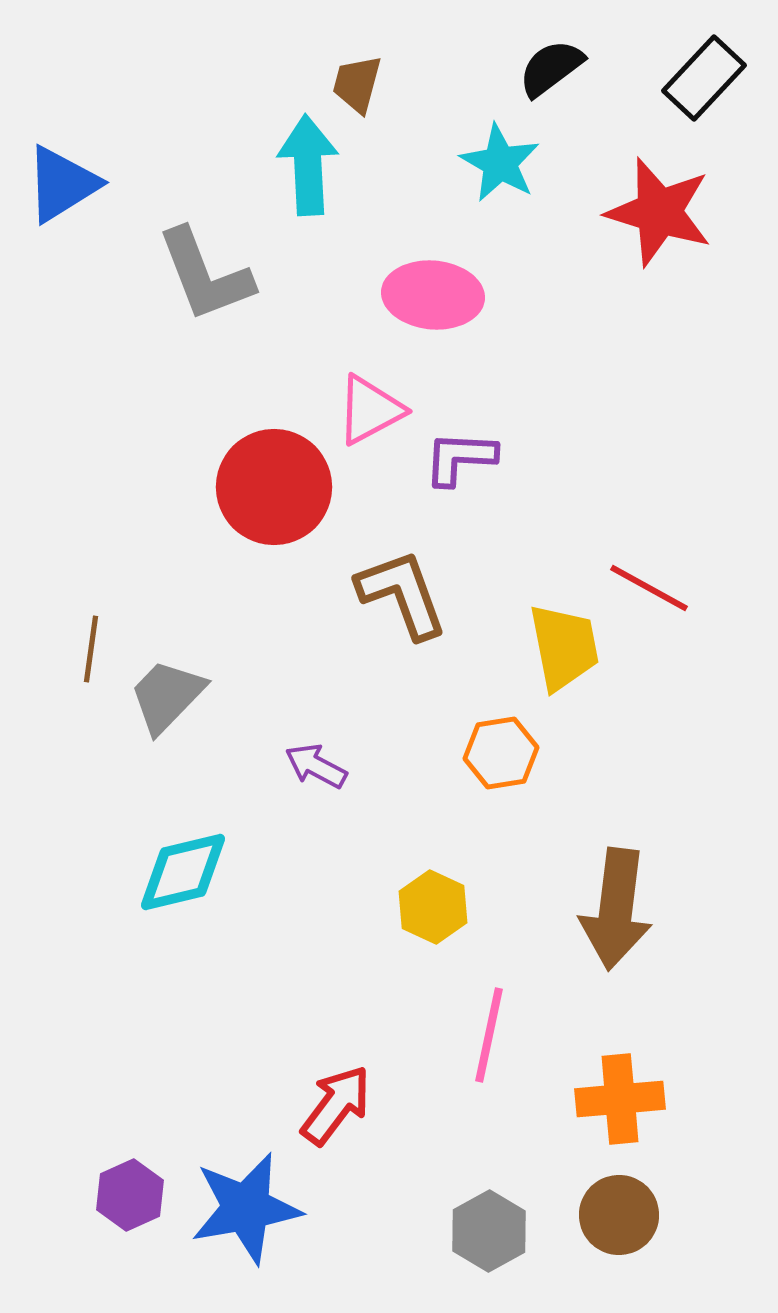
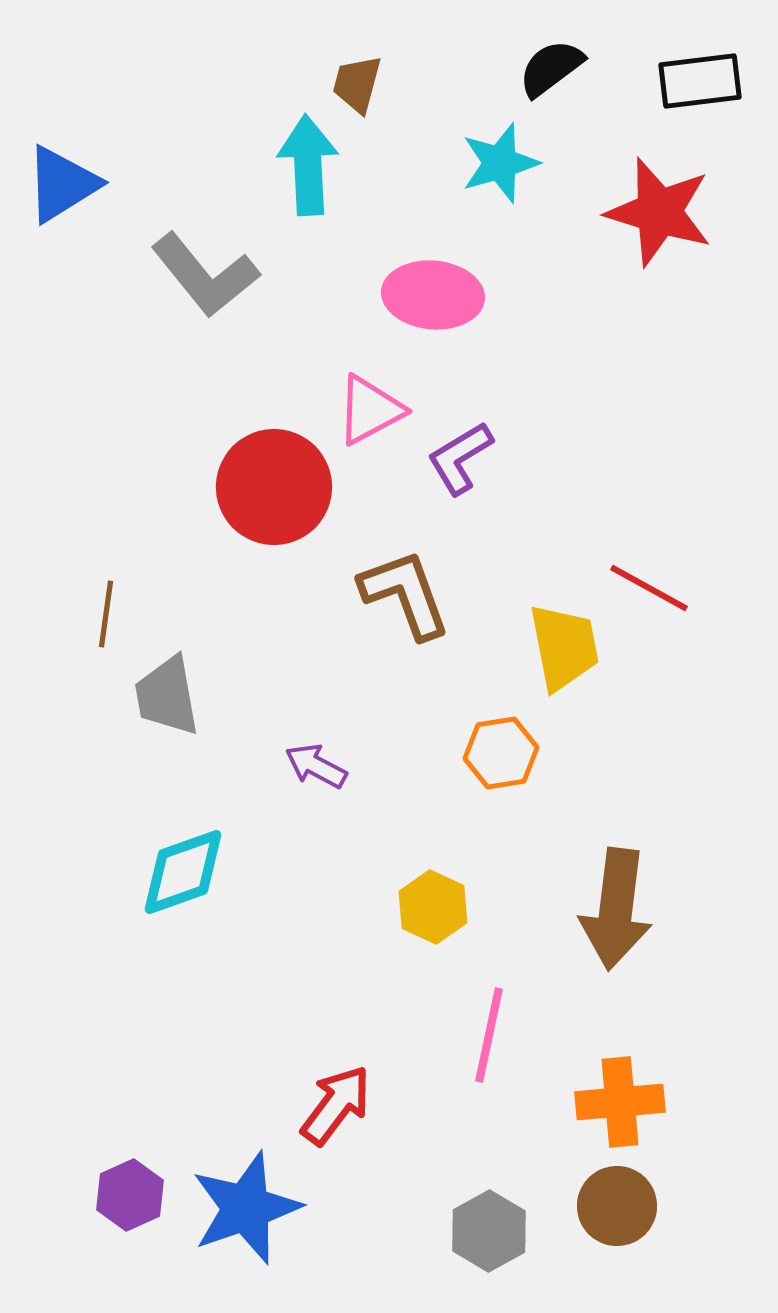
black rectangle: moved 4 px left, 3 px down; rotated 40 degrees clockwise
cyan star: rotated 26 degrees clockwise
gray L-shape: rotated 18 degrees counterclockwise
purple L-shape: rotated 34 degrees counterclockwise
brown L-shape: moved 3 px right
brown line: moved 15 px right, 35 px up
gray trapezoid: rotated 54 degrees counterclockwise
cyan diamond: rotated 6 degrees counterclockwise
orange cross: moved 3 px down
blue star: rotated 9 degrees counterclockwise
brown circle: moved 2 px left, 9 px up
